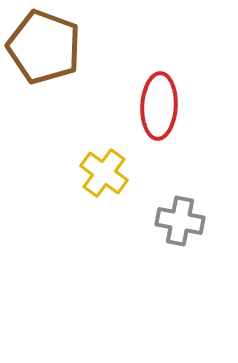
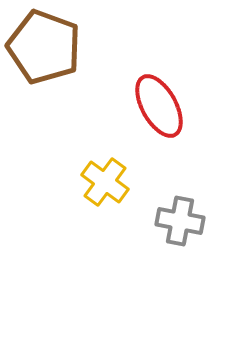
red ellipse: rotated 32 degrees counterclockwise
yellow cross: moved 1 px right, 9 px down
